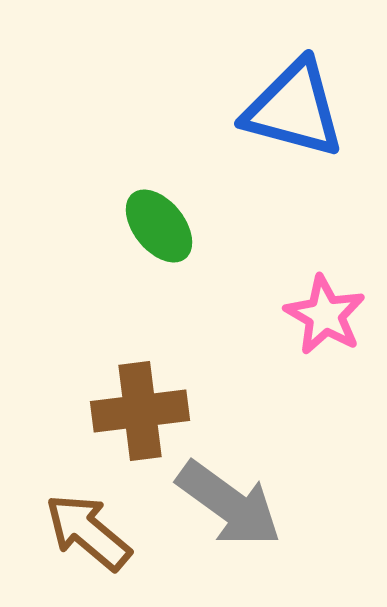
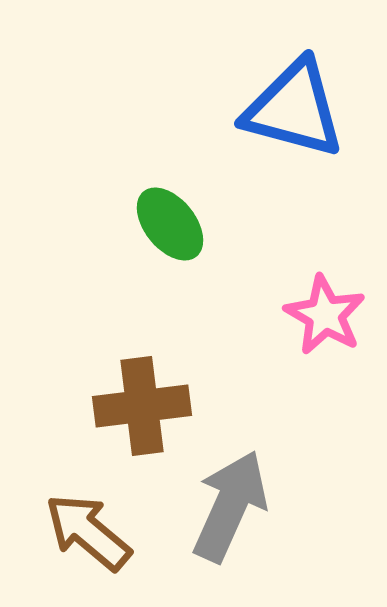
green ellipse: moved 11 px right, 2 px up
brown cross: moved 2 px right, 5 px up
gray arrow: moved 1 px right, 2 px down; rotated 102 degrees counterclockwise
